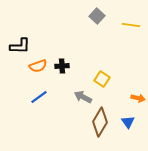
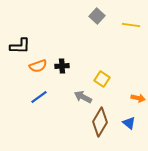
blue triangle: moved 1 px right, 1 px down; rotated 16 degrees counterclockwise
